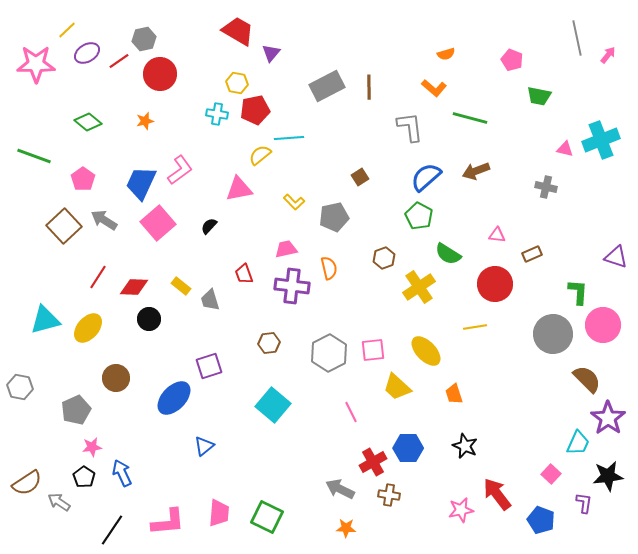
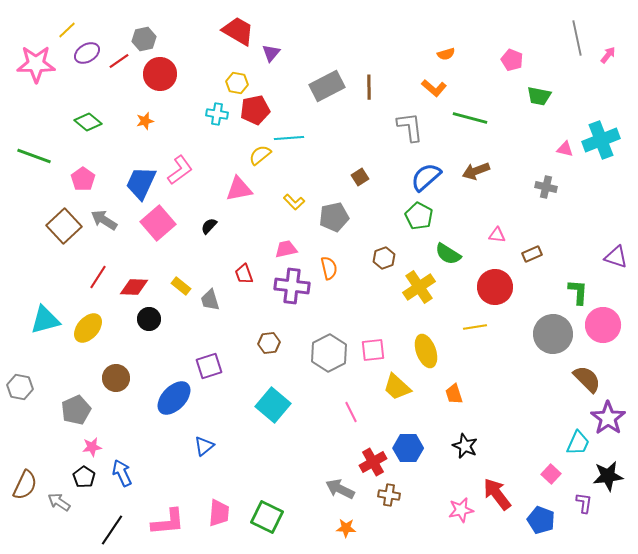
red circle at (495, 284): moved 3 px down
yellow ellipse at (426, 351): rotated 24 degrees clockwise
brown semicircle at (27, 483): moved 2 px left, 2 px down; rotated 32 degrees counterclockwise
